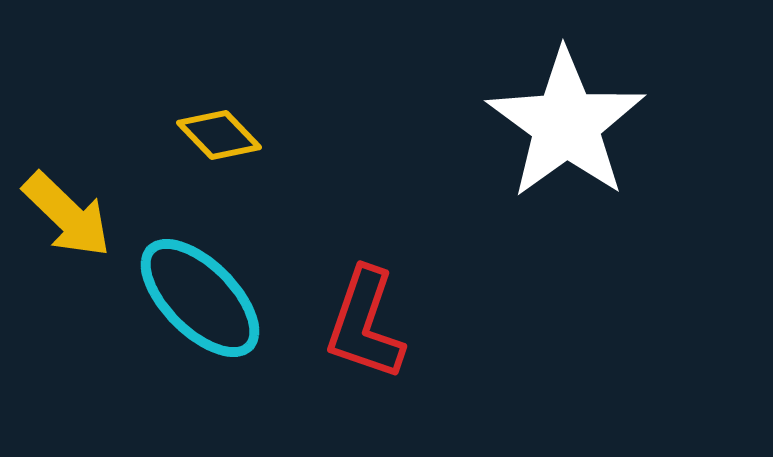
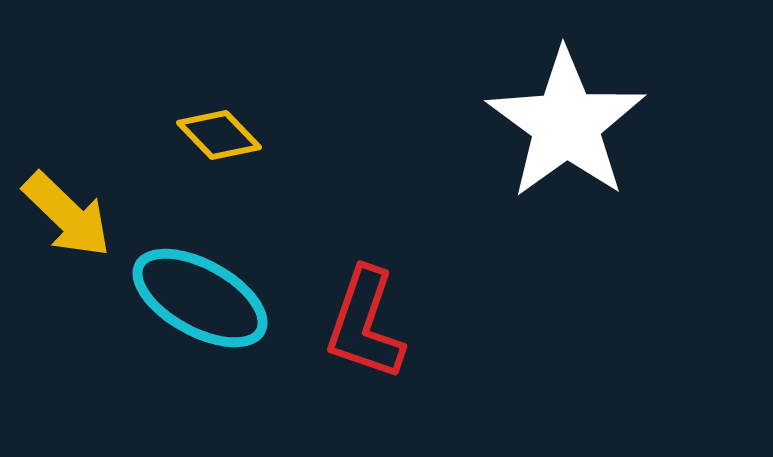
cyan ellipse: rotated 16 degrees counterclockwise
